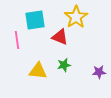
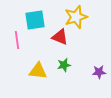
yellow star: rotated 15 degrees clockwise
